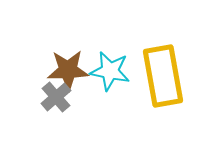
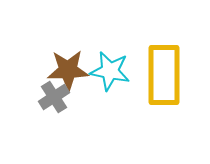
yellow rectangle: moved 1 px right, 1 px up; rotated 10 degrees clockwise
gray cross: moved 2 px left; rotated 8 degrees clockwise
